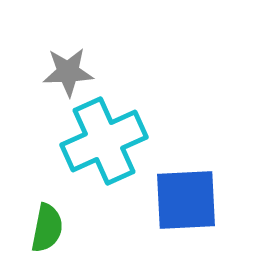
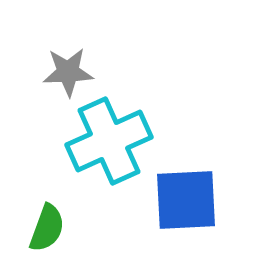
cyan cross: moved 5 px right
green semicircle: rotated 9 degrees clockwise
